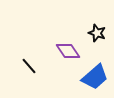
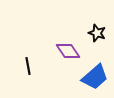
black line: moved 1 px left; rotated 30 degrees clockwise
